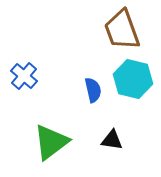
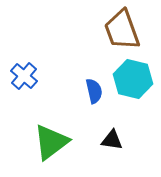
blue semicircle: moved 1 px right, 1 px down
